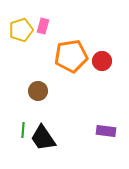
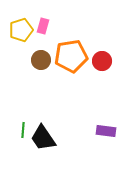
brown circle: moved 3 px right, 31 px up
